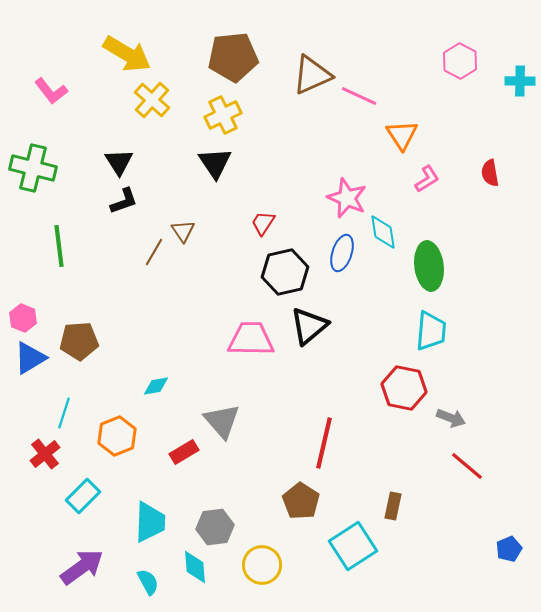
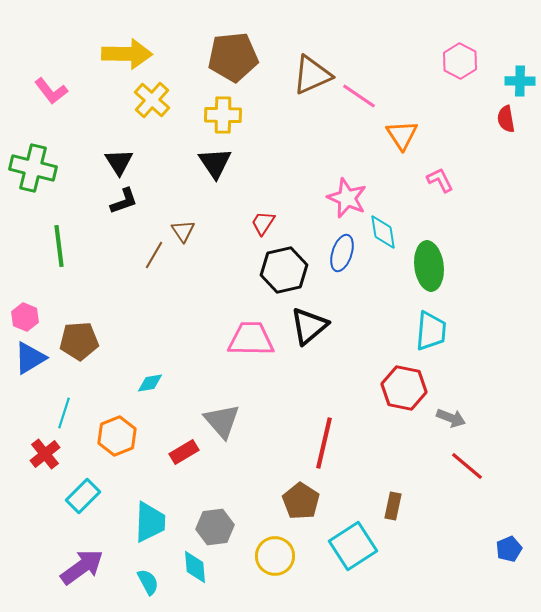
yellow arrow at (127, 54): rotated 30 degrees counterclockwise
pink line at (359, 96): rotated 9 degrees clockwise
yellow cross at (223, 115): rotated 27 degrees clockwise
red semicircle at (490, 173): moved 16 px right, 54 px up
pink L-shape at (427, 179): moved 13 px right, 1 px down; rotated 84 degrees counterclockwise
brown line at (154, 252): moved 3 px down
black hexagon at (285, 272): moved 1 px left, 2 px up
pink hexagon at (23, 318): moved 2 px right, 1 px up
cyan diamond at (156, 386): moved 6 px left, 3 px up
yellow circle at (262, 565): moved 13 px right, 9 px up
